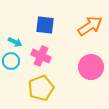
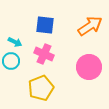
pink cross: moved 3 px right, 2 px up
pink circle: moved 2 px left
